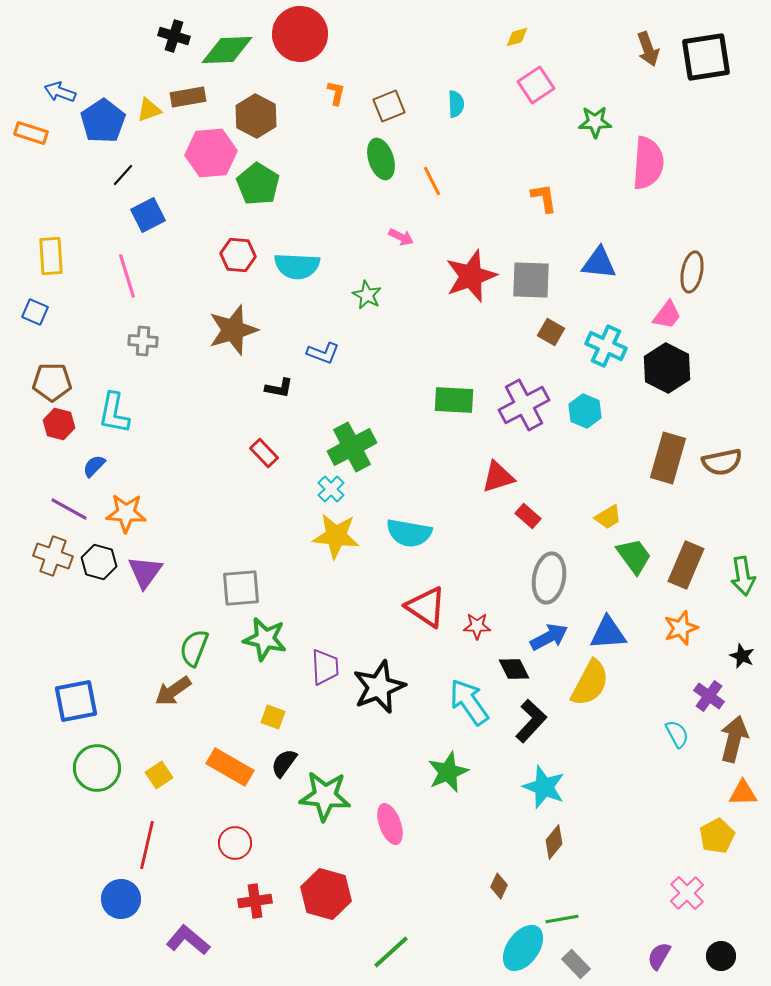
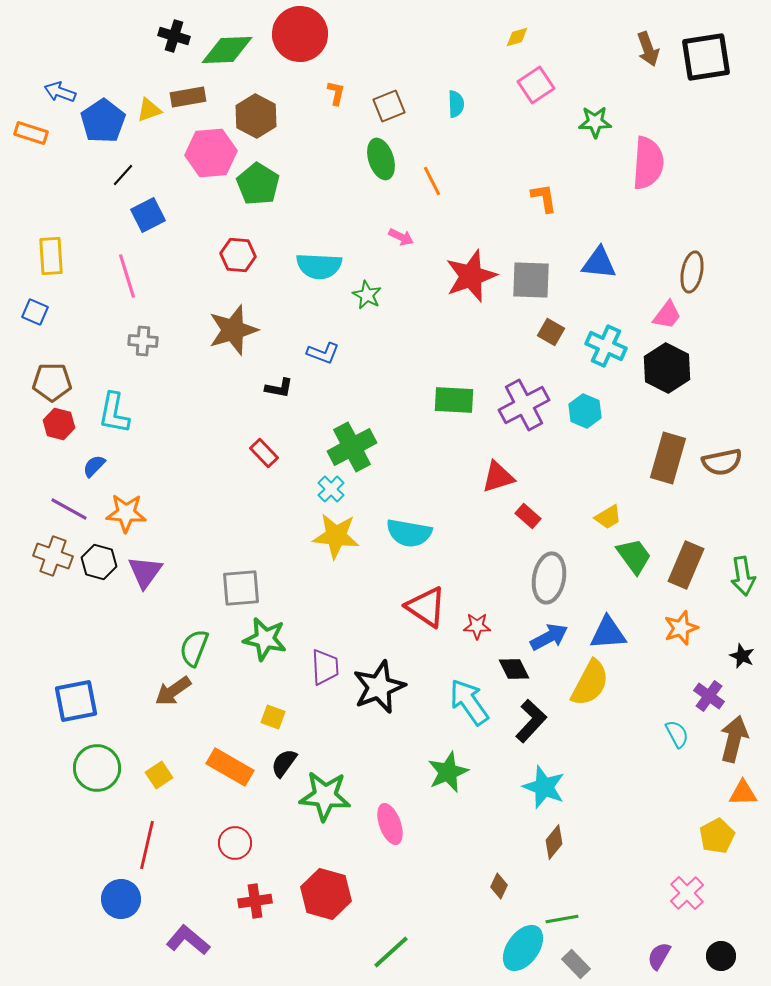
cyan semicircle at (297, 266): moved 22 px right
